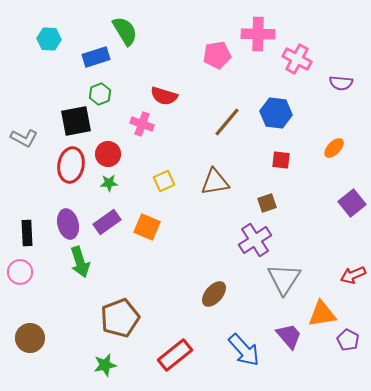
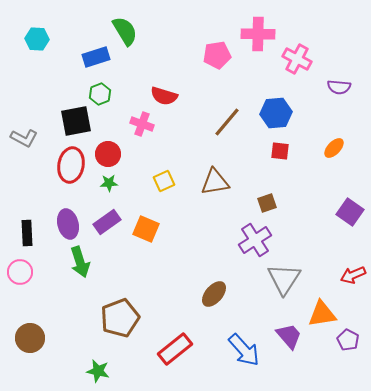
cyan hexagon at (49, 39): moved 12 px left
purple semicircle at (341, 83): moved 2 px left, 4 px down
blue hexagon at (276, 113): rotated 12 degrees counterclockwise
red square at (281, 160): moved 1 px left, 9 px up
purple square at (352, 203): moved 2 px left, 9 px down; rotated 16 degrees counterclockwise
orange square at (147, 227): moved 1 px left, 2 px down
red rectangle at (175, 355): moved 6 px up
green star at (105, 365): moved 7 px left, 6 px down; rotated 25 degrees clockwise
